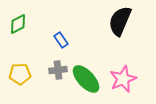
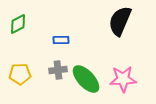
blue rectangle: rotated 56 degrees counterclockwise
pink star: rotated 20 degrees clockwise
